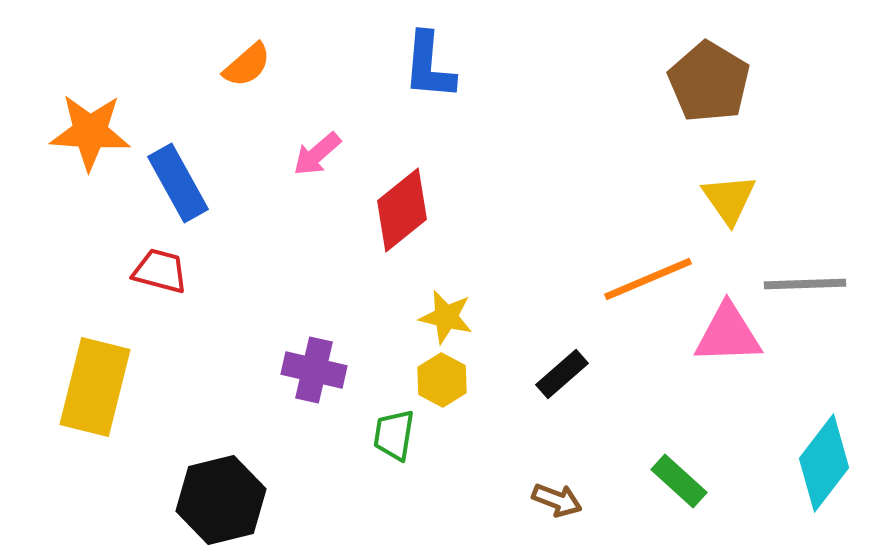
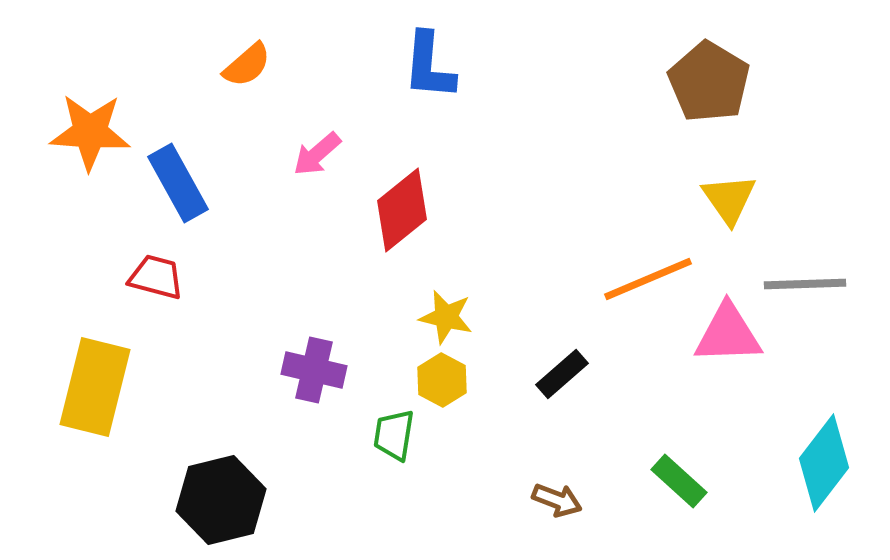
red trapezoid: moved 4 px left, 6 px down
